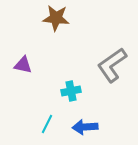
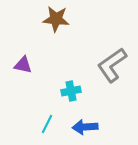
brown star: moved 1 px down
